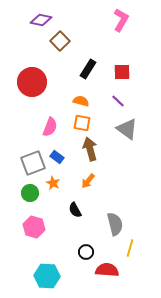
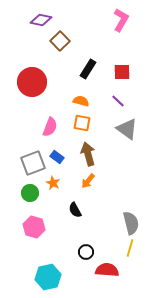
brown arrow: moved 2 px left, 5 px down
gray semicircle: moved 16 px right, 1 px up
cyan hexagon: moved 1 px right, 1 px down; rotated 15 degrees counterclockwise
